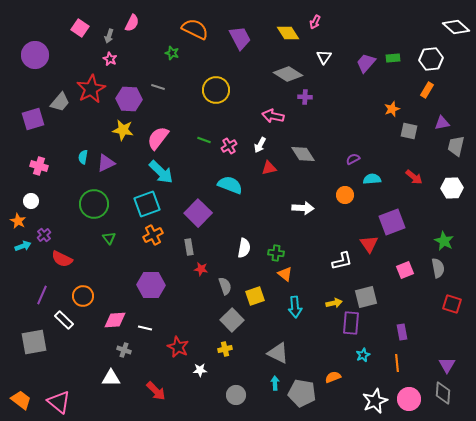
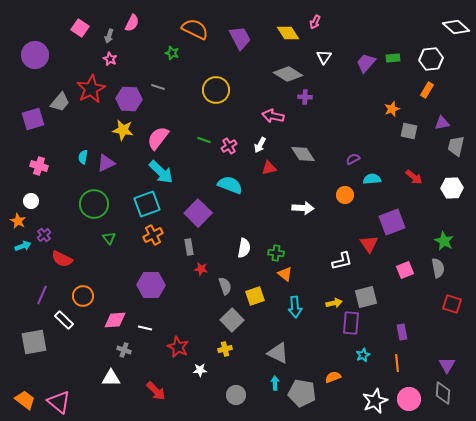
orange trapezoid at (21, 400): moved 4 px right
